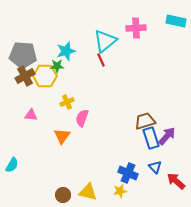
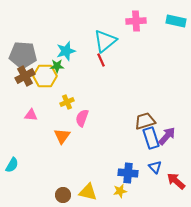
pink cross: moved 7 px up
blue cross: rotated 18 degrees counterclockwise
